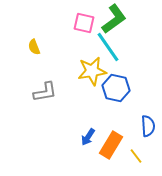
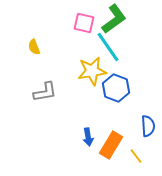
blue hexagon: rotated 8 degrees clockwise
blue arrow: rotated 42 degrees counterclockwise
